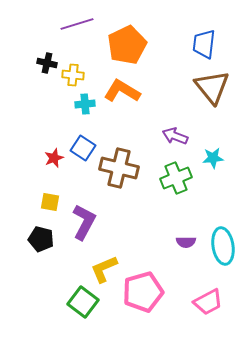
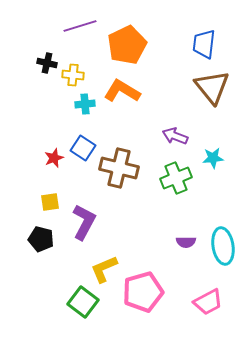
purple line: moved 3 px right, 2 px down
yellow square: rotated 18 degrees counterclockwise
